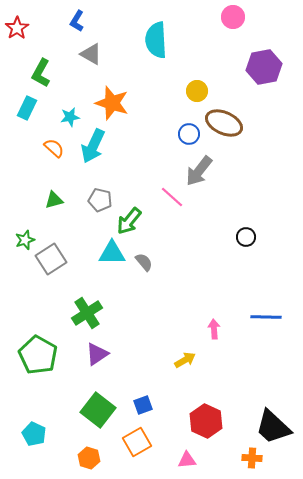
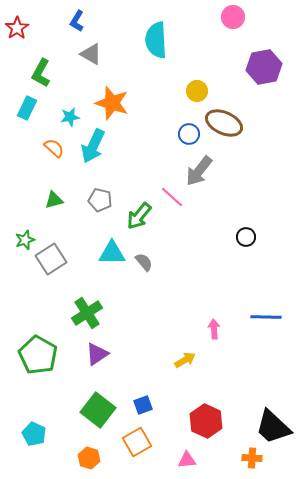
green arrow: moved 10 px right, 5 px up
